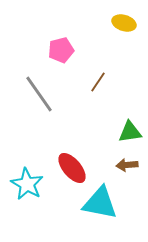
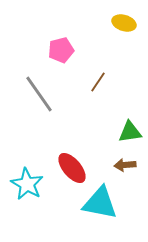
brown arrow: moved 2 px left
